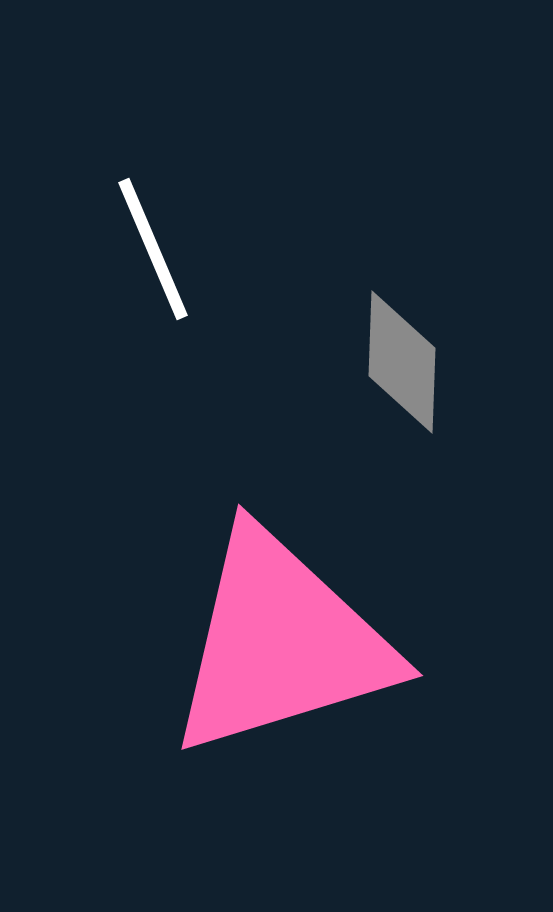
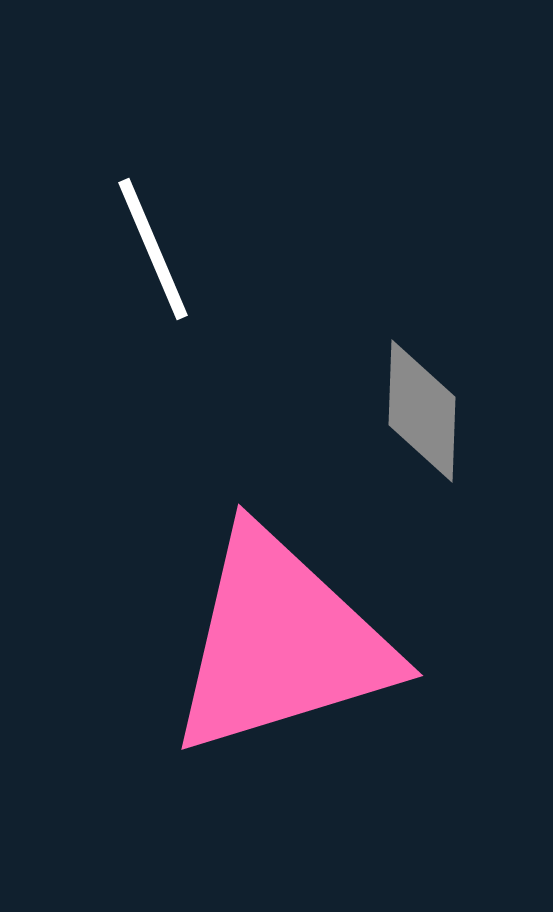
gray diamond: moved 20 px right, 49 px down
